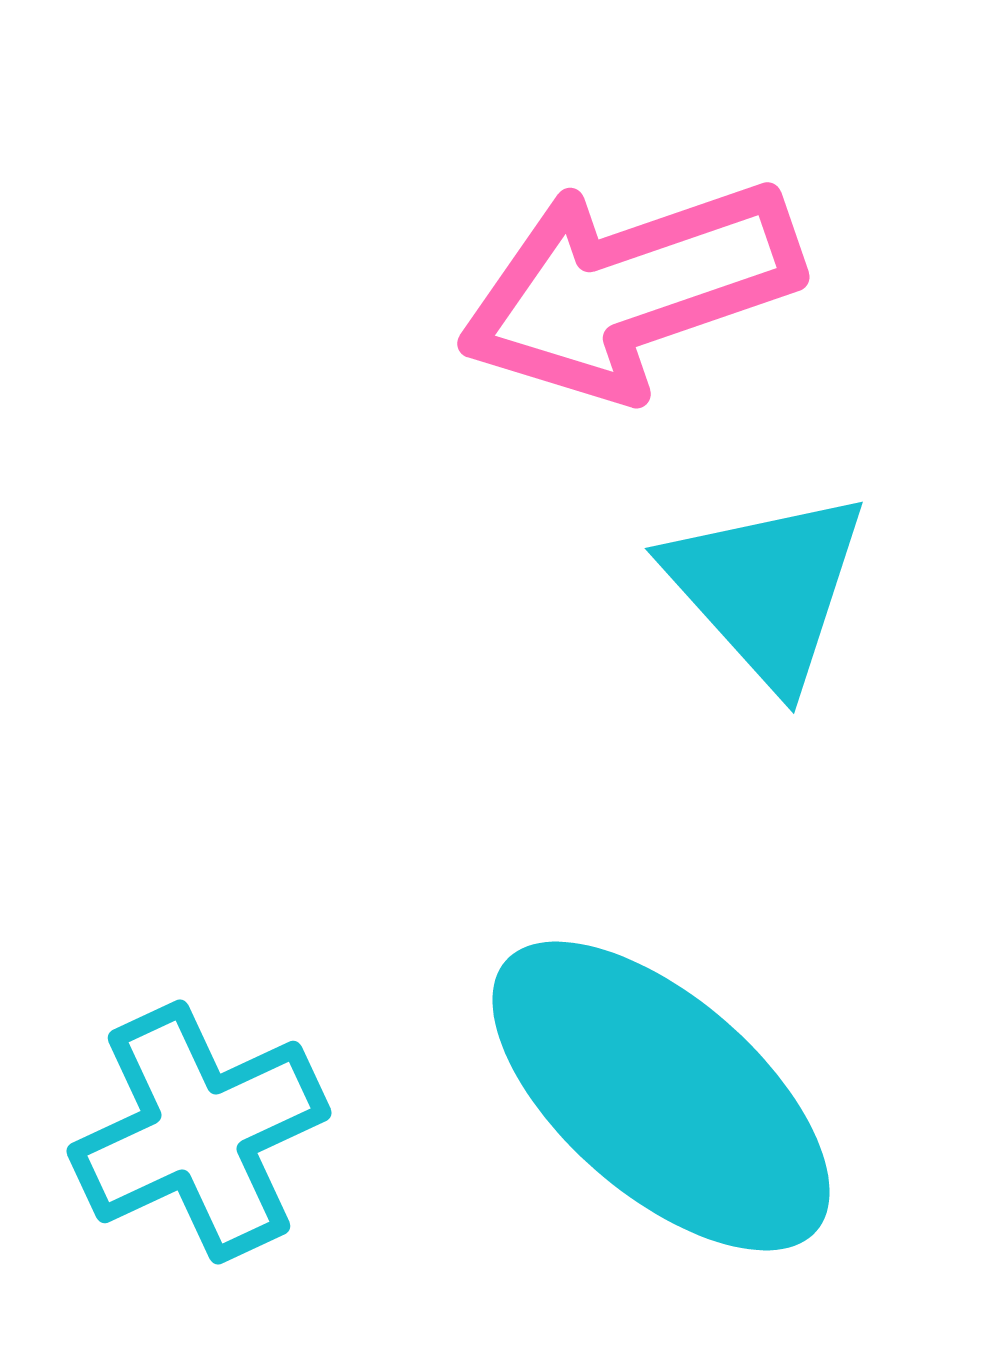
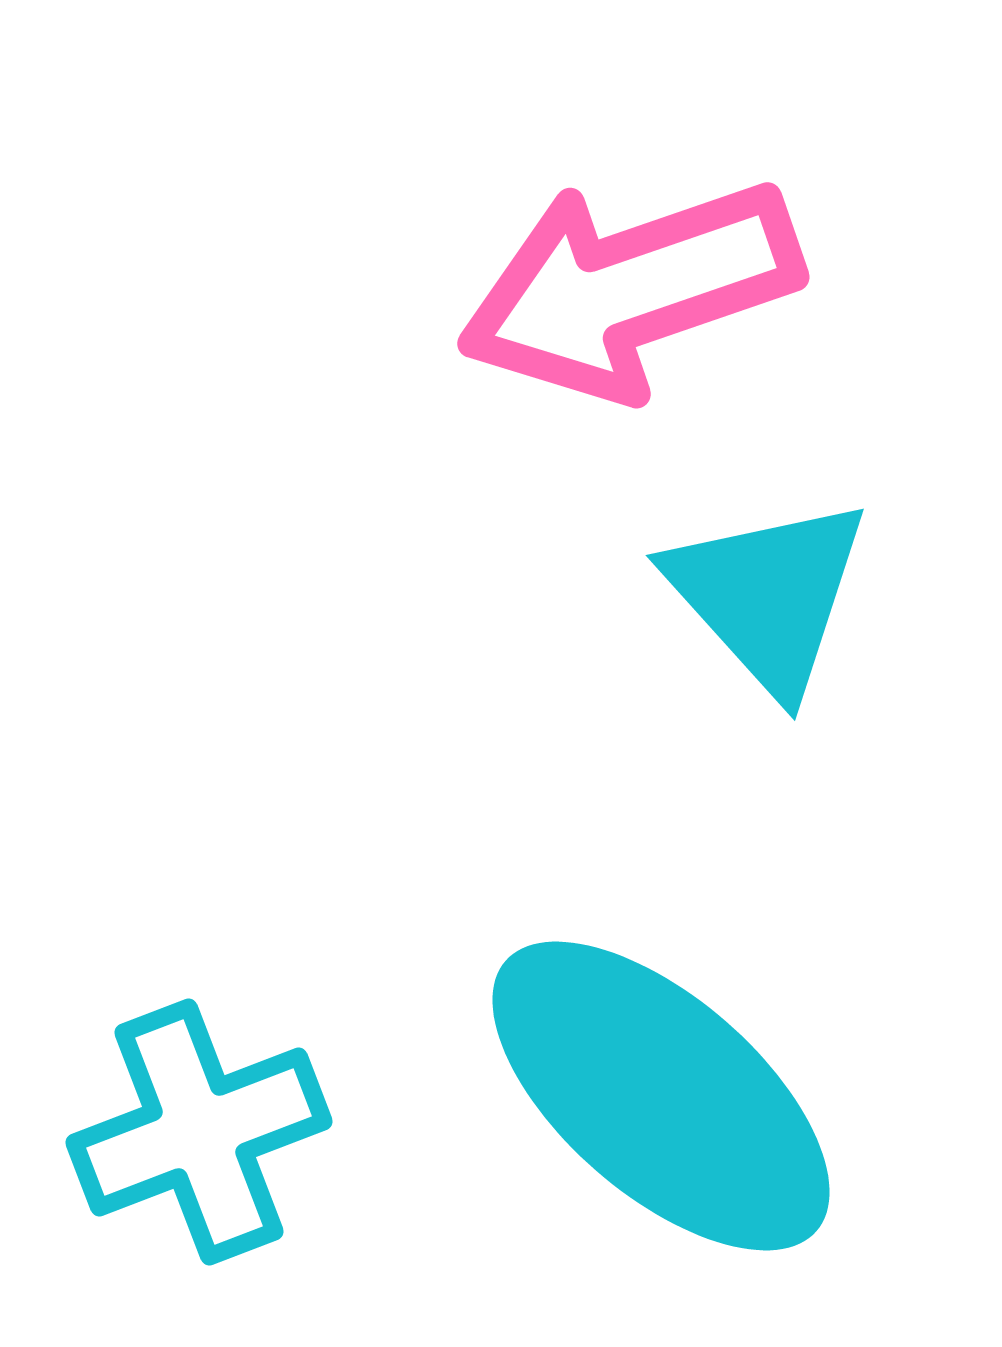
cyan triangle: moved 1 px right, 7 px down
cyan cross: rotated 4 degrees clockwise
